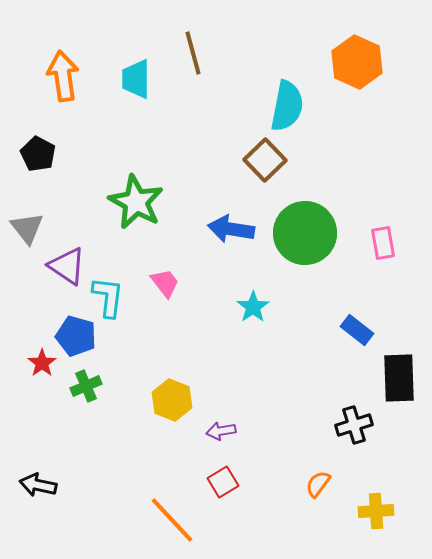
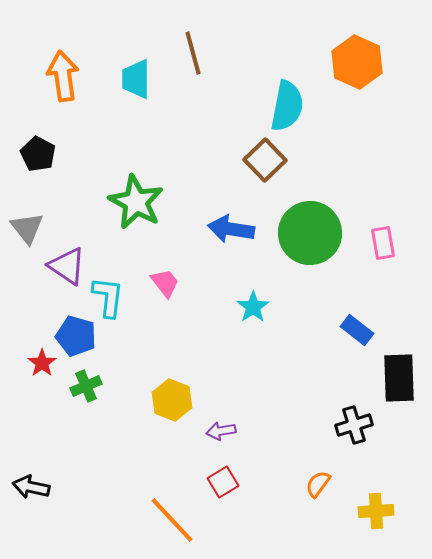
green circle: moved 5 px right
black arrow: moved 7 px left, 2 px down
